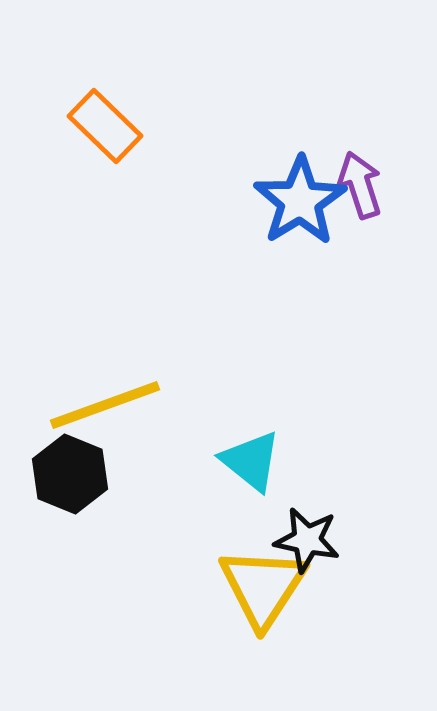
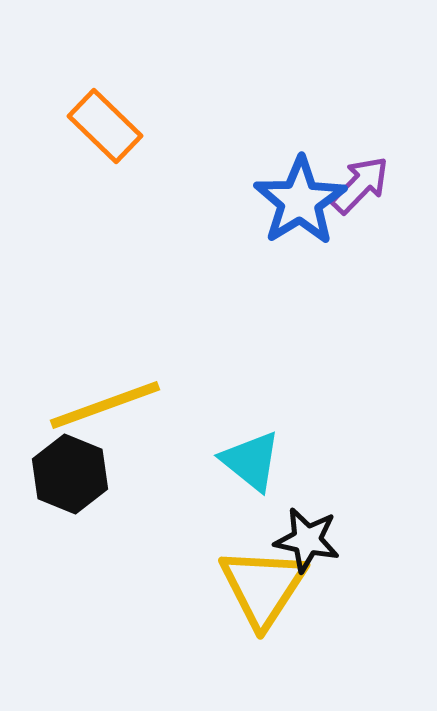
purple arrow: rotated 62 degrees clockwise
